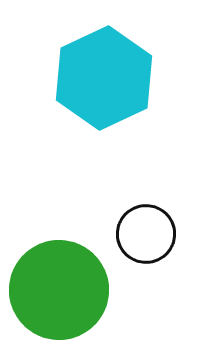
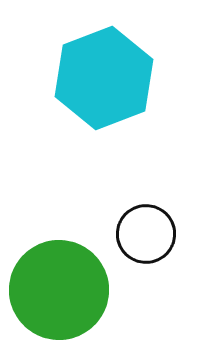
cyan hexagon: rotated 4 degrees clockwise
